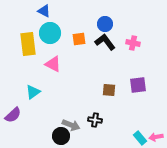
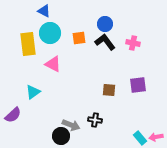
orange square: moved 1 px up
